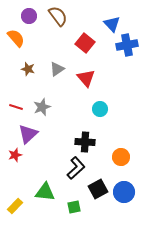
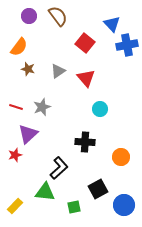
orange semicircle: moved 3 px right, 9 px down; rotated 78 degrees clockwise
gray triangle: moved 1 px right, 2 px down
black L-shape: moved 17 px left
blue circle: moved 13 px down
